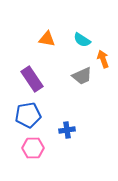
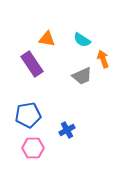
purple rectangle: moved 15 px up
blue cross: rotated 21 degrees counterclockwise
